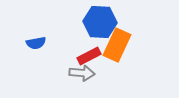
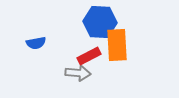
orange rectangle: rotated 28 degrees counterclockwise
gray arrow: moved 4 px left
